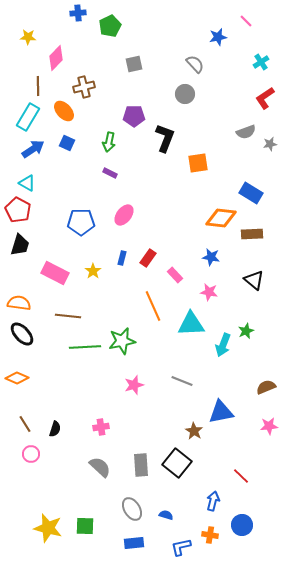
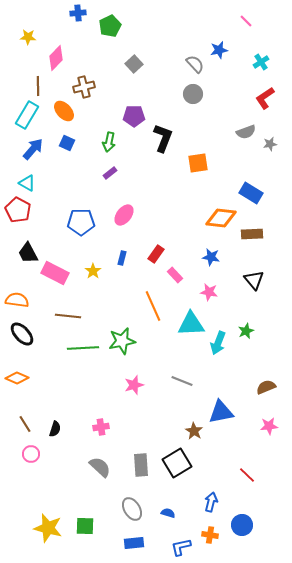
blue star at (218, 37): moved 1 px right, 13 px down
gray square at (134, 64): rotated 30 degrees counterclockwise
gray circle at (185, 94): moved 8 px right
cyan rectangle at (28, 117): moved 1 px left, 2 px up
black L-shape at (165, 138): moved 2 px left
blue arrow at (33, 149): rotated 15 degrees counterclockwise
purple rectangle at (110, 173): rotated 64 degrees counterclockwise
black trapezoid at (20, 245): moved 8 px right, 8 px down; rotated 135 degrees clockwise
red rectangle at (148, 258): moved 8 px right, 4 px up
black triangle at (254, 280): rotated 10 degrees clockwise
orange semicircle at (19, 303): moved 2 px left, 3 px up
cyan arrow at (223, 345): moved 5 px left, 2 px up
green line at (85, 347): moved 2 px left, 1 px down
black square at (177, 463): rotated 20 degrees clockwise
red line at (241, 476): moved 6 px right, 1 px up
blue arrow at (213, 501): moved 2 px left, 1 px down
blue semicircle at (166, 515): moved 2 px right, 2 px up
